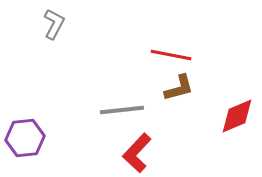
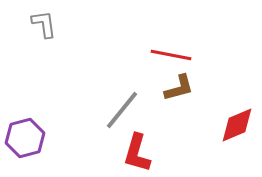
gray L-shape: moved 10 px left; rotated 36 degrees counterclockwise
gray line: rotated 45 degrees counterclockwise
red diamond: moved 9 px down
purple hexagon: rotated 9 degrees counterclockwise
red L-shape: rotated 27 degrees counterclockwise
